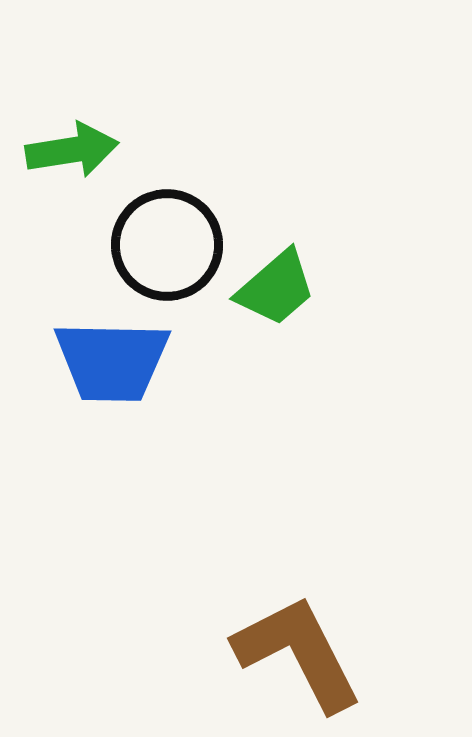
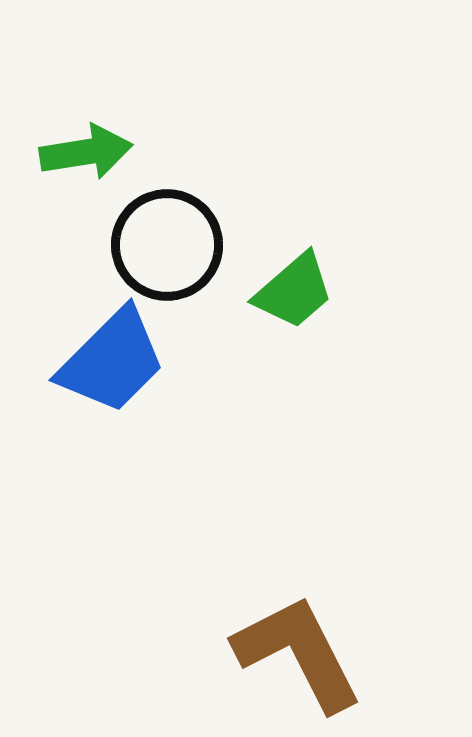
green arrow: moved 14 px right, 2 px down
green trapezoid: moved 18 px right, 3 px down
blue trapezoid: rotated 46 degrees counterclockwise
